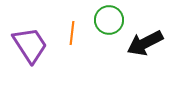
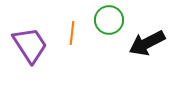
black arrow: moved 2 px right
